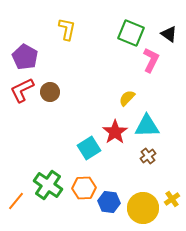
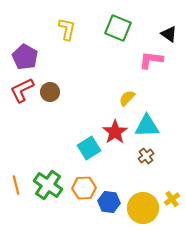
green square: moved 13 px left, 5 px up
pink L-shape: rotated 110 degrees counterclockwise
brown cross: moved 2 px left
orange line: moved 16 px up; rotated 54 degrees counterclockwise
